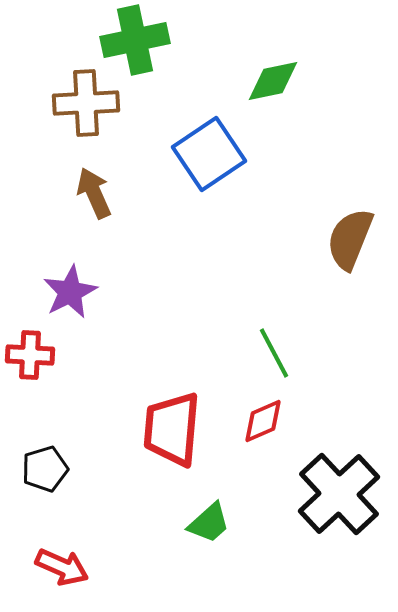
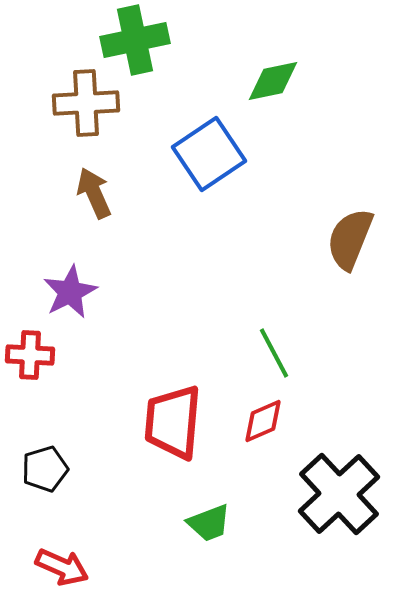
red trapezoid: moved 1 px right, 7 px up
green trapezoid: rotated 21 degrees clockwise
